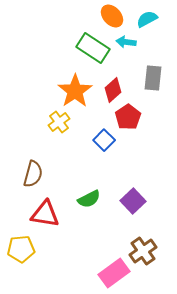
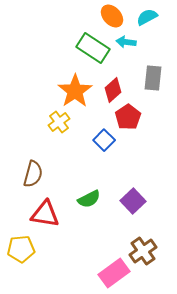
cyan semicircle: moved 2 px up
